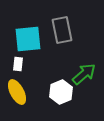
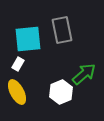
white rectangle: rotated 24 degrees clockwise
